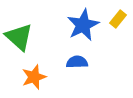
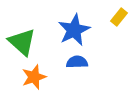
yellow rectangle: moved 1 px right, 2 px up
blue star: moved 9 px left, 5 px down
green triangle: moved 3 px right, 5 px down
